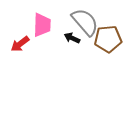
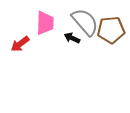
pink trapezoid: moved 3 px right, 2 px up
brown pentagon: moved 3 px right, 9 px up
